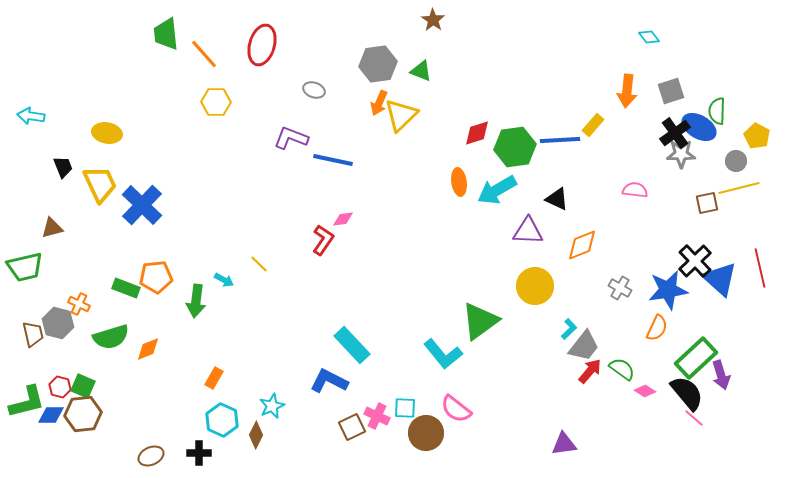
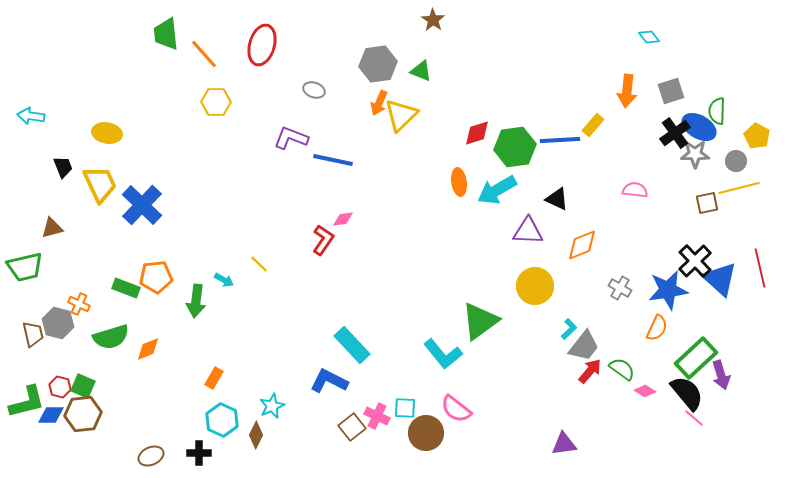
gray star at (681, 154): moved 14 px right
brown square at (352, 427): rotated 12 degrees counterclockwise
